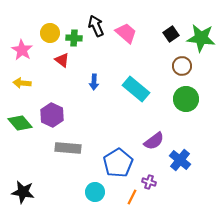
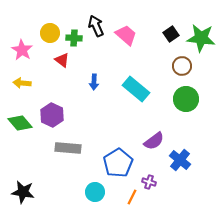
pink trapezoid: moved 2 px down
